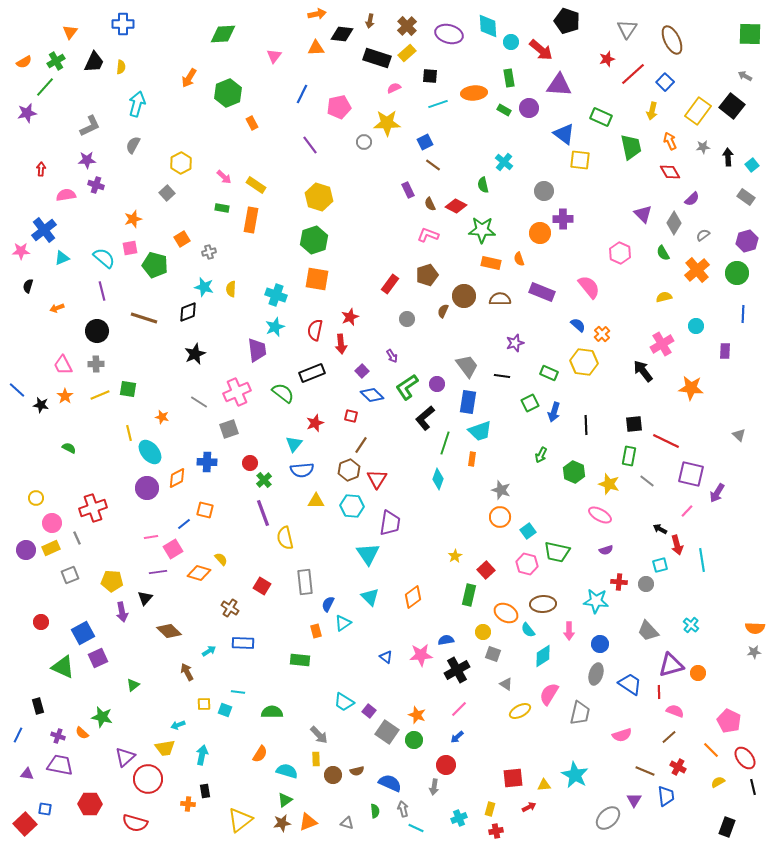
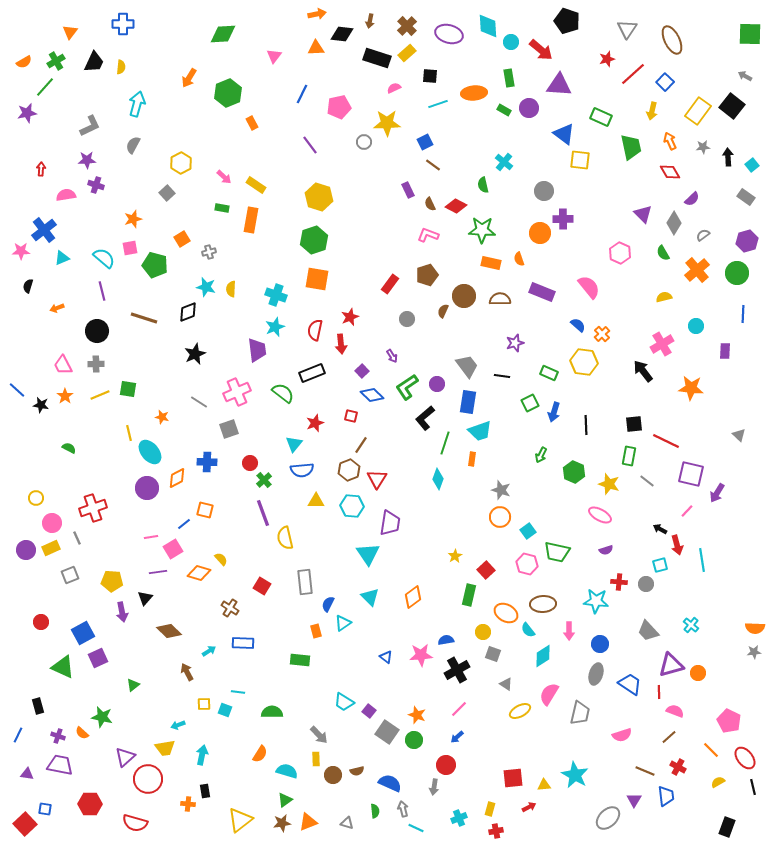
cyan star at (204, 287): moved 2 px right
